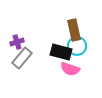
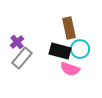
brown rectangle: moved 5 px left, 2 px up
purple cross: rotated 24 degrees counterclockwise
cyan circle: moved 3 px right, 3 px down
black rectangle: moved 1 px left, 1 px up
